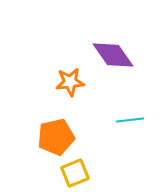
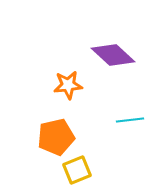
purple diamond: rotated 12 degrees counterclockwise
orange star: moved 2 px left, 3 px down
yellow square: moved 2 px right, 3 px up
